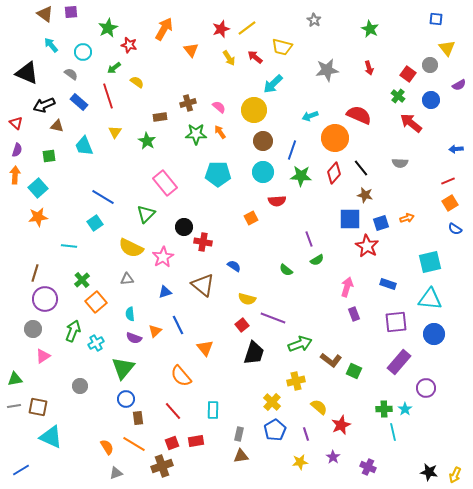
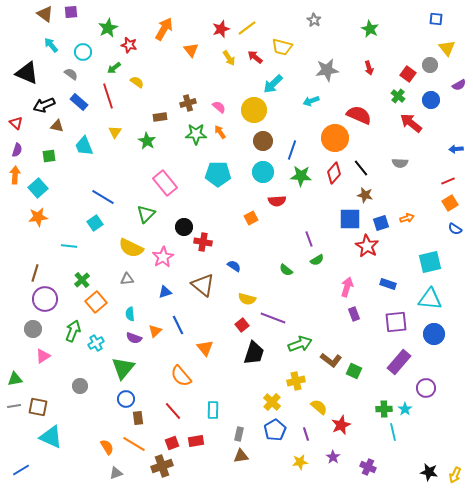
cyan arrow at (310, 116): moved 1 px right, 15 px up
